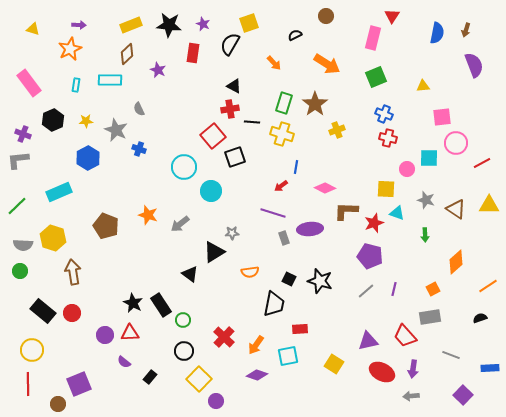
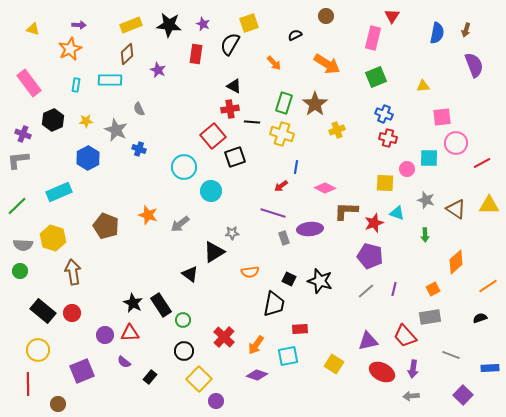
red rectangle at (193, 53): moved 3 px right, 1 px down
yellow square at (386, 189): moved 1 px left, 6 px up
yellow circle at (32, 350): moved 6 px right
purple square at (79, 384): moved 3 px right, 13 px up
